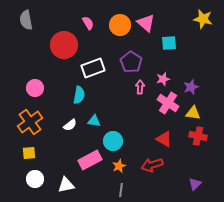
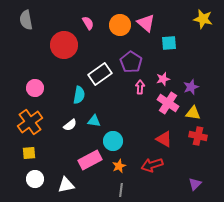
white rectangle: moved 7 px right, 6 px down; rotated 15 degrees counterclockwise
